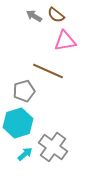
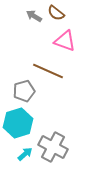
brown semicircle: moved 2 px up
pink triangle: rotated 30 degrees clockwise
gray cross: rotated 8 degrees counterclockwise
